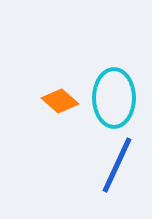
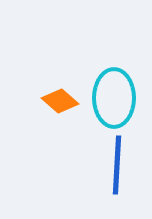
blue line: rotated 22 degrees counterclockwise
